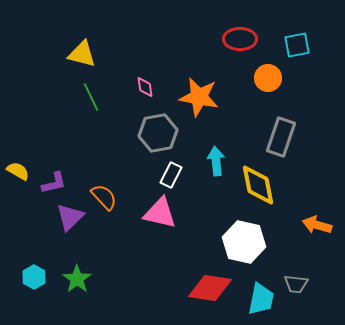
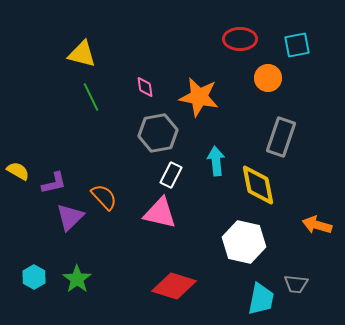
red diamond: moved 36 px left, 2 px up; rotated 9 degrees clockwise
